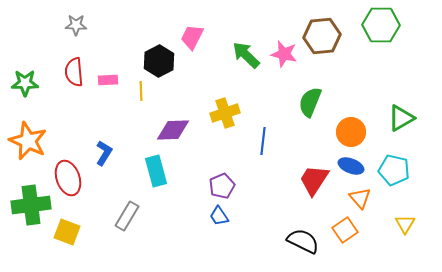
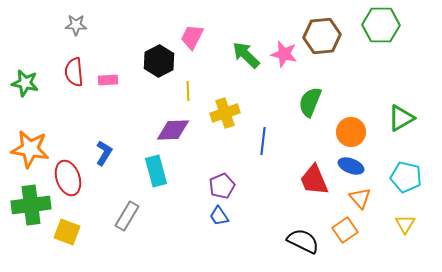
green star: rotated 12 degrees clockwise
yellow line: moved 47 px right
orange star: moved 2 px right, 8 px down; rotated 15 degrees counterclockwise
cyan pentagon: moved 12 px right, 7 px down
red trapezoid: rotated 56 degrees counterclockwise
